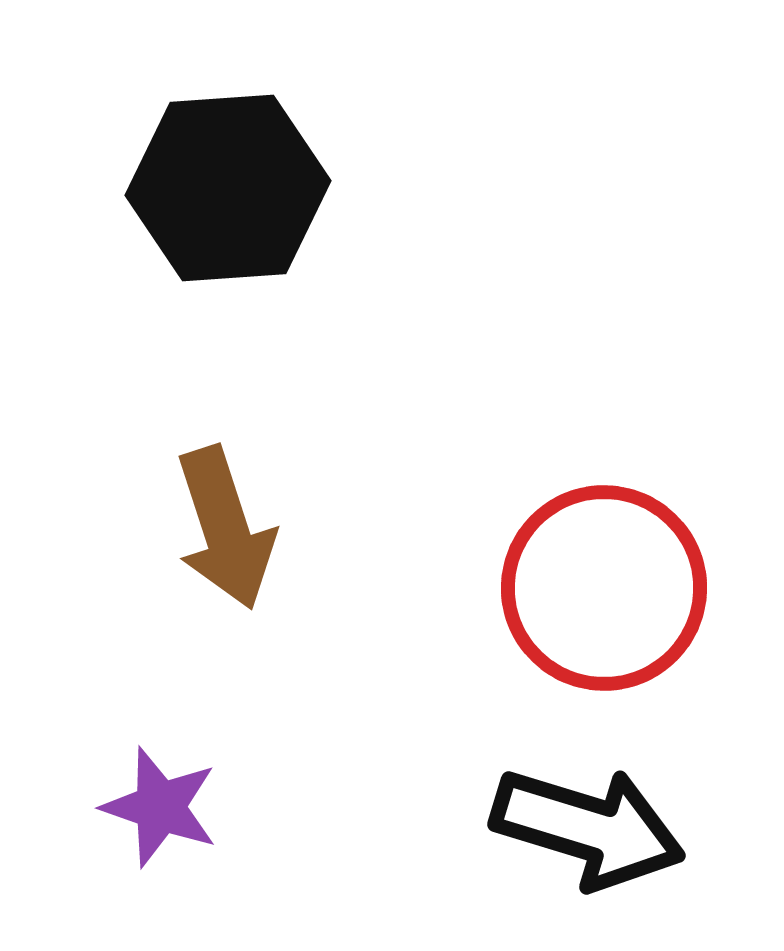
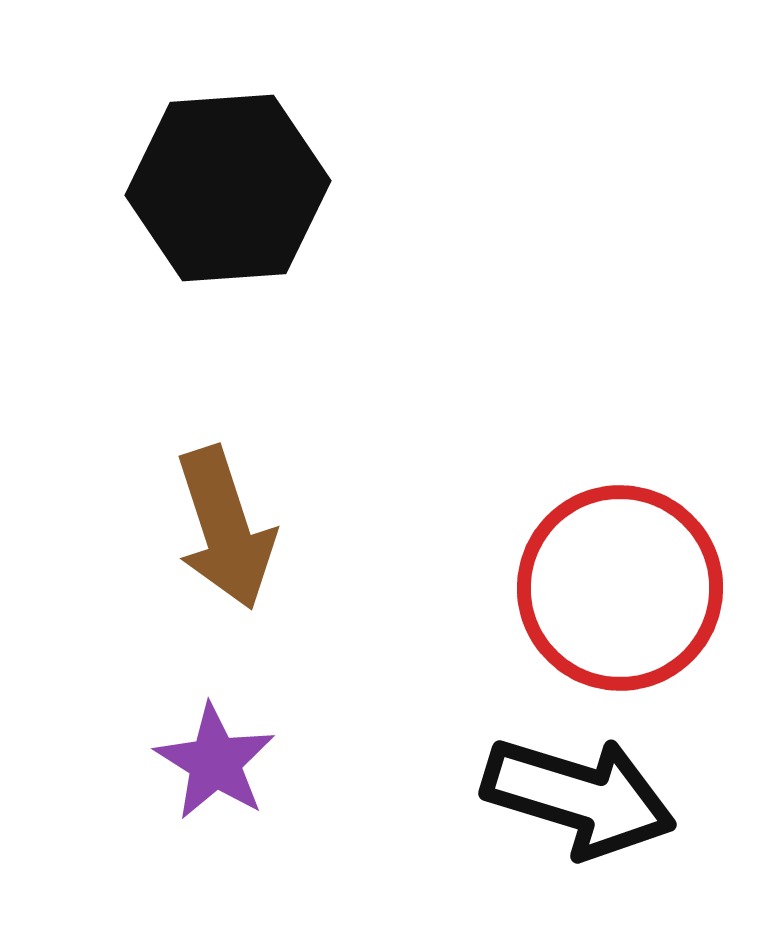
red circle: moved 16 px right
purple star: moved 55 px right, 45 px up; rotated 13 degrees clockwise
black arrow: moved 9 px left, 31 px up
